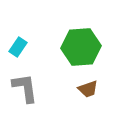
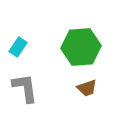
brown trapezoid: moved 1 px left, 1 px up
